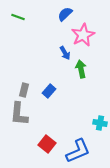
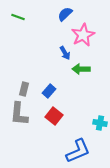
green arrow: rotated 78 degrees counterclockwise
gray rectangle: moved 1 px up
red square: moved 7 px right, 28 px up
